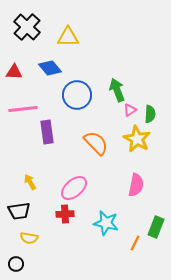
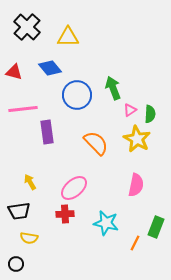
red triangle: rotated 12 degrees clockwise
green arrow: moved 4 px left, 2 px up
